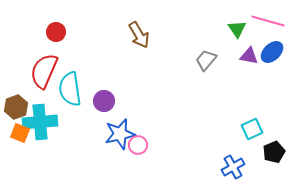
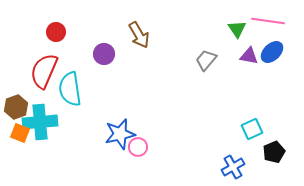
pink line: rotated 8 degrees counterclockwise
purple circle: moved 47 px up
pink circle: moved 2 px down
